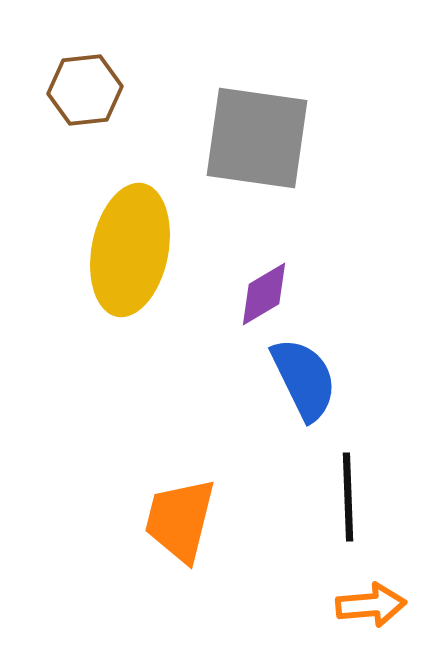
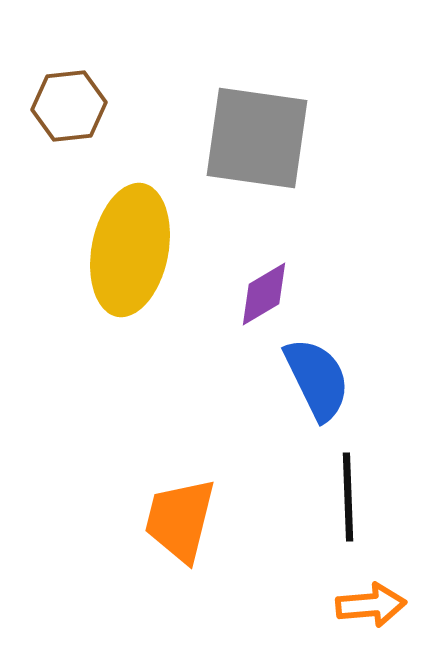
brown hexagon: moved 16 px left, 16 px down
blue semicircle: moved 13 px right
